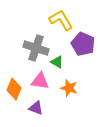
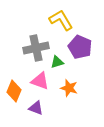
purple pentagon: moved 3 px left, 3 px down
gray cross: rotated 30 degrees counterclockwise
green triangle: rotated 48 degrees counterclockwise
pink triangle: rotated 12 degrees clockwise
orange diamond: moved 2 px down
